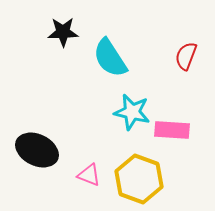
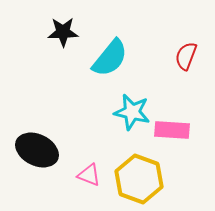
cyan semicircle: rotated 108 degrees counterclockwise
